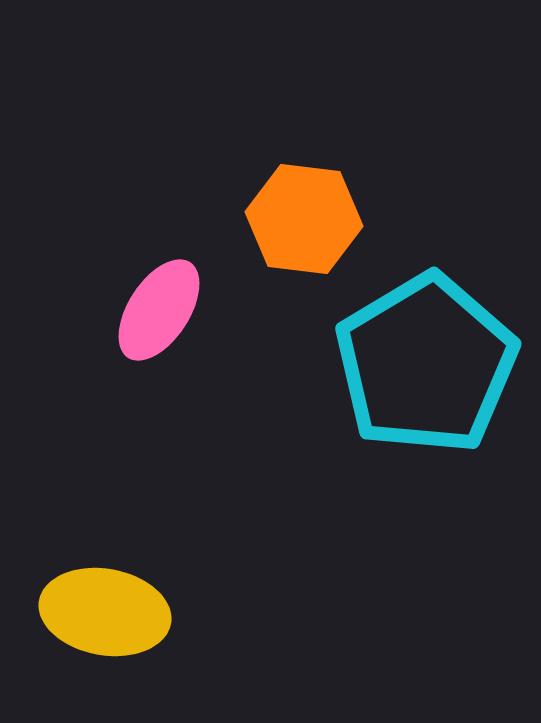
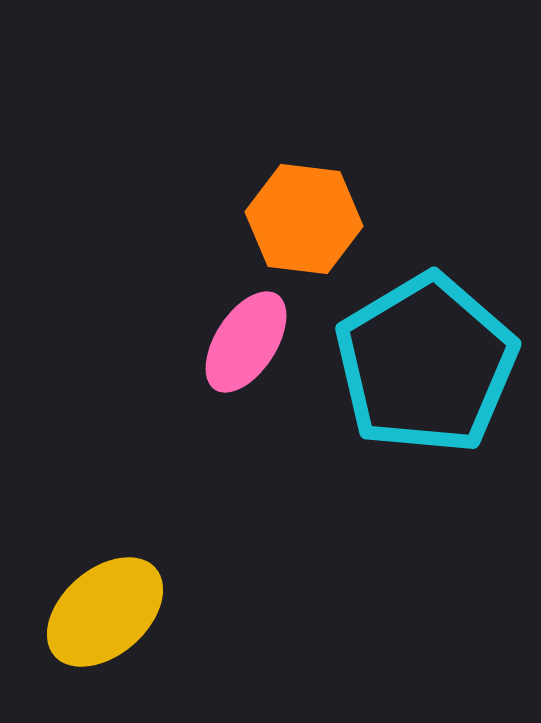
pink ellipse: moved 87 px right, 32 px down
yellow ellipse: rotated 51 degrees counterclockwise
